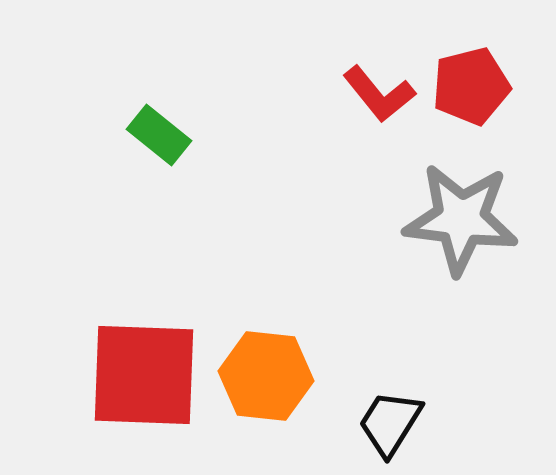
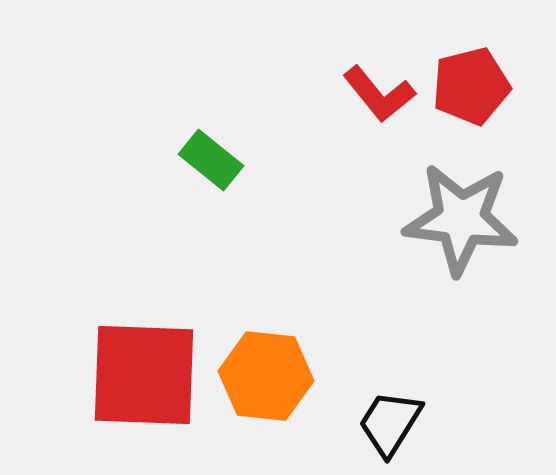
green rectangle: moved 52 px right, 25 px down
